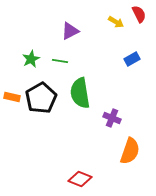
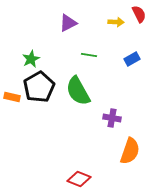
yellow arrow: rotated 28 degrees counterclockwise
purple triangle: moved 2 px left, 8 px up
green line: moved 29 px right, 6 px up
green semicircle: moved 2 px left, 2 px up; rotated 20 degrees counterclockwise
black pentagon: moved 2 px left, 11 px up
purple cross: rotated 12 degrees counterclockwise
red diamond: moved 1 px left
